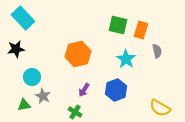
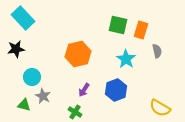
green triangle: rotated 24 degrees clockwise
